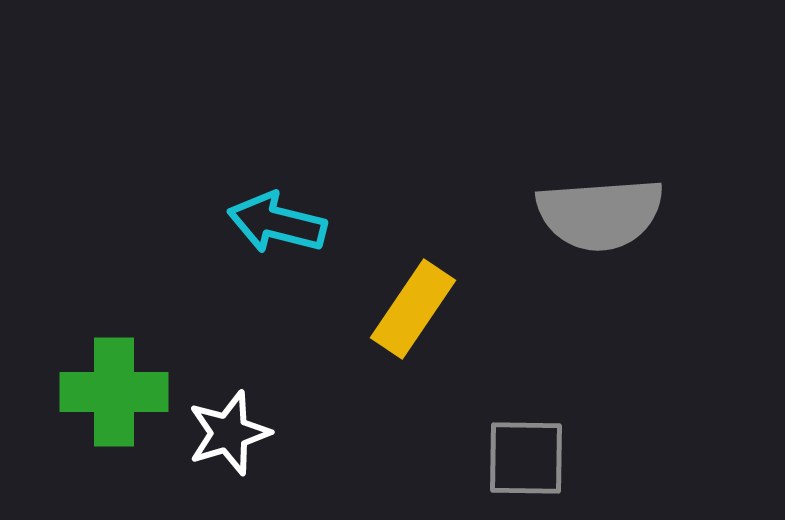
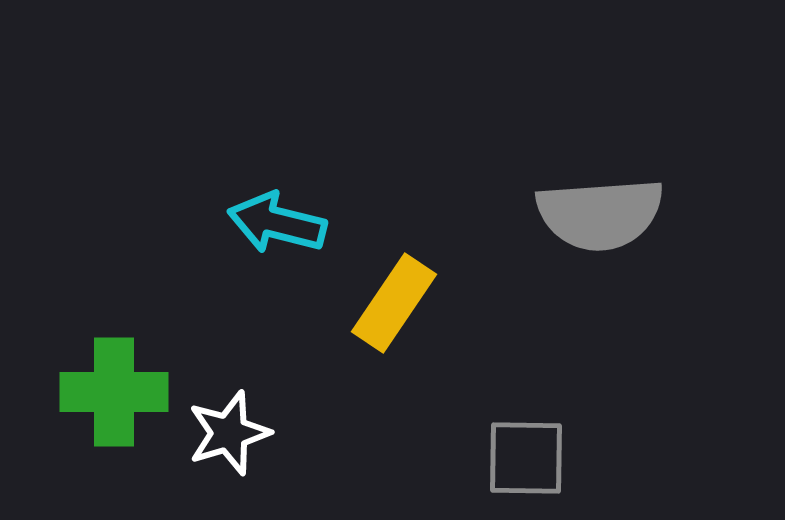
yellow rectangle: moved 19 px left, 6 px up
